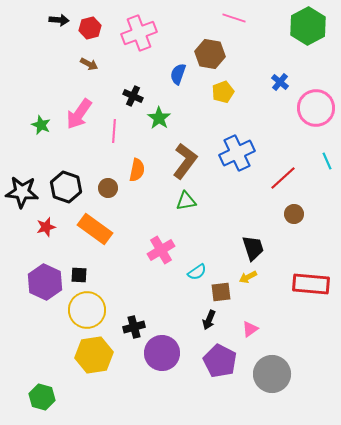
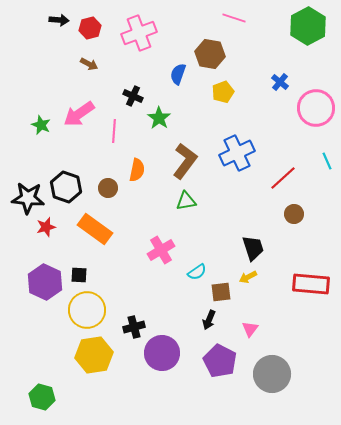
pink arrow at (79, 114): rotated 20 degrees clockwise
black star at (22, 192): moved 6 px right, 6 px down
pink triangle at (250, 329): rotated 18 degrees counterclockwise
